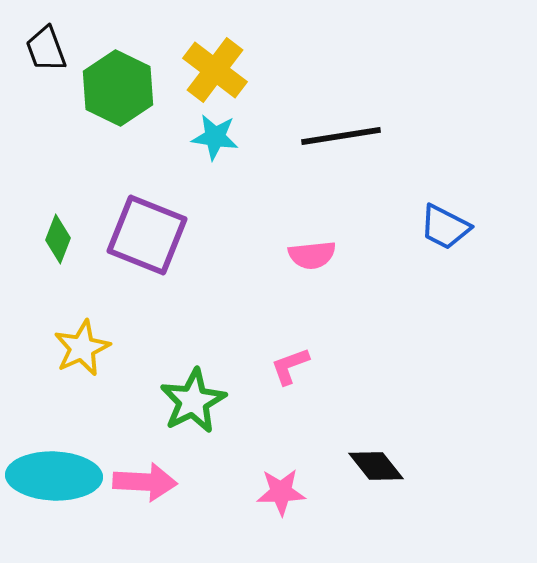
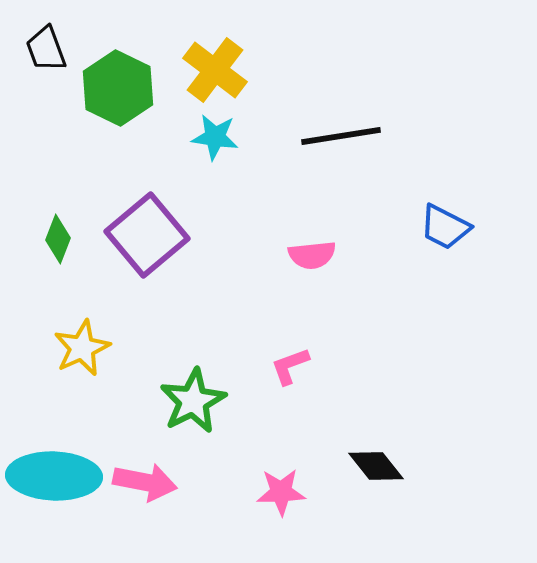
purple square: rotated 28 degrees clockwise
pink arrow: rotated 8 degrees clockwise
